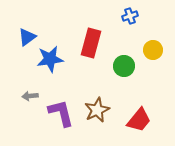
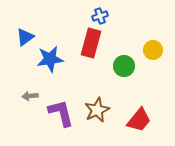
blue cross: moved 30 px left
blue triangle: moved 2 px left
